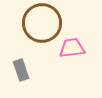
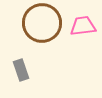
pink trapezoid: moved 11 px right, 22 px up
